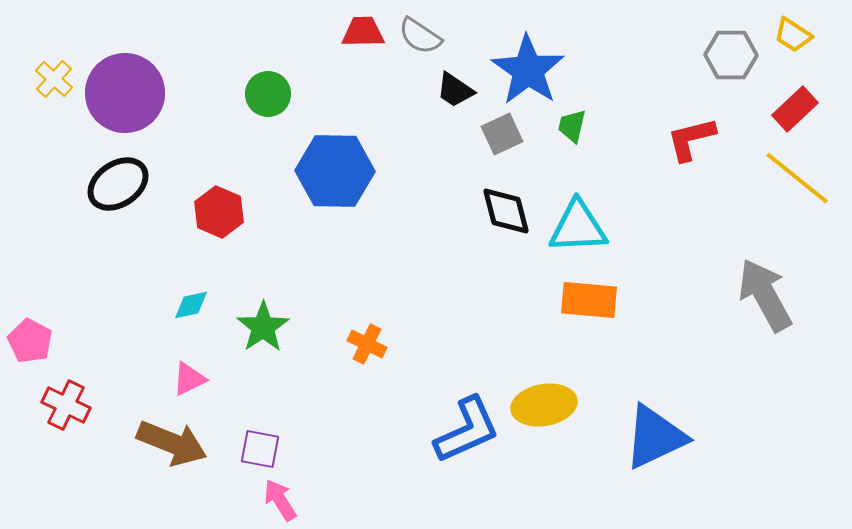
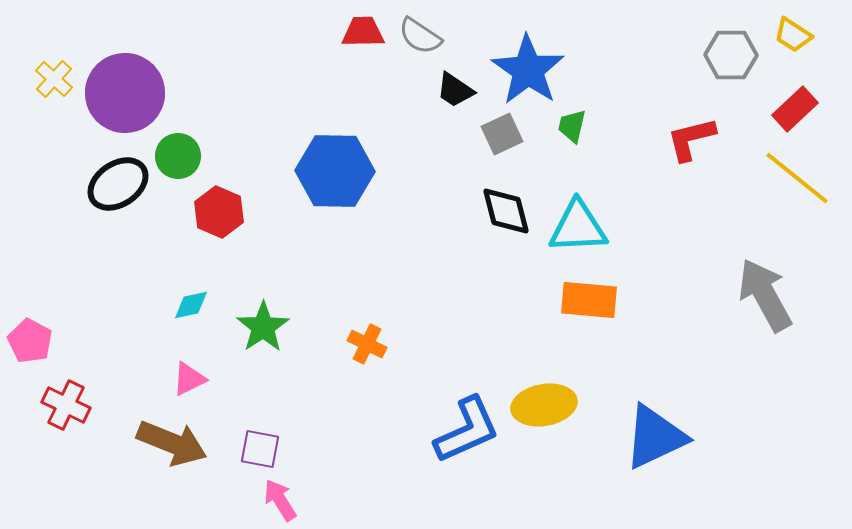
green circle: moved 90 px left, 62 px down
